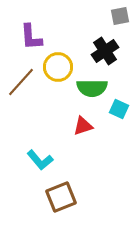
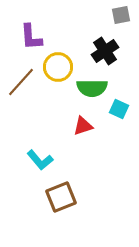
gray square: moved 1 px right, 1 px up
